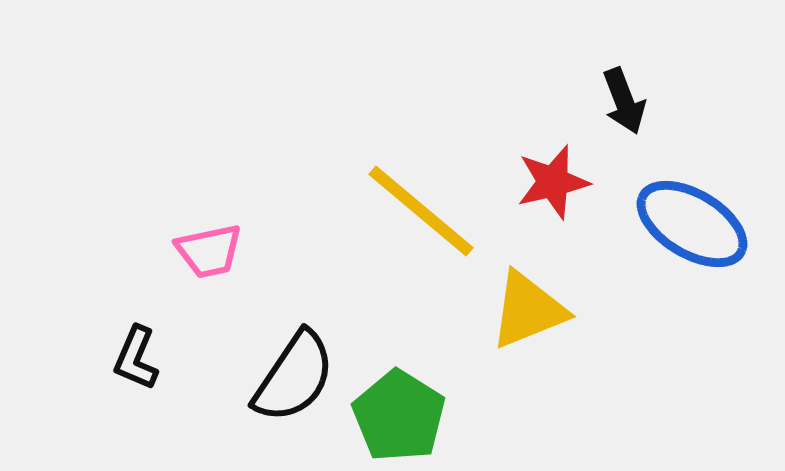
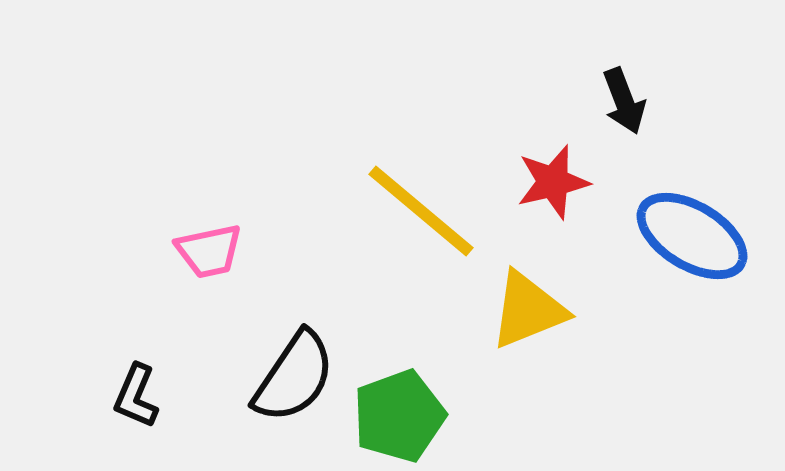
blue ellipse: moved 12 px down
black L-shape: moved 38 px down
green pentagon: rotated 20 degrees clockwise
